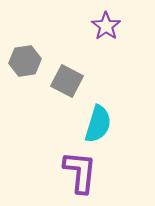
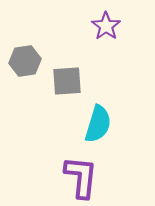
gray square: rotated 32 degrees counterclockwise
purple L-shape: moved 1 px right, 5 px down
